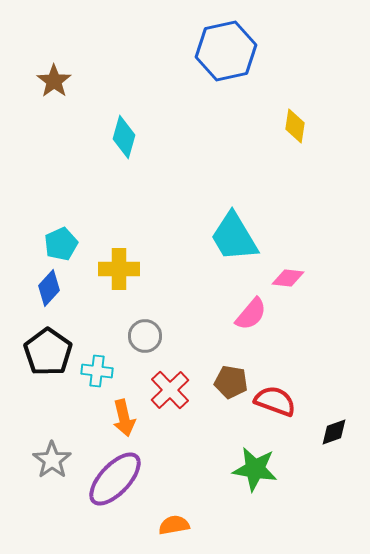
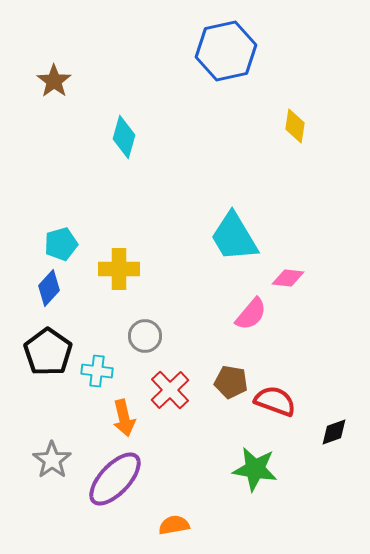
cyan pentagon: rotated 8 degrees clockwise
